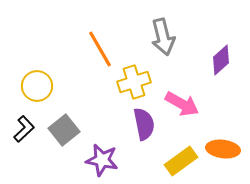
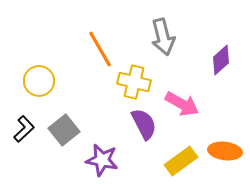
yellow cross: rotated 32 degrees clockwise
yellow circle: moved 2 px right, 5 px up
purple semicircle: rotated 16 degrees counterclockwise
orange ellipse: moved 2 px right, 2 px down
